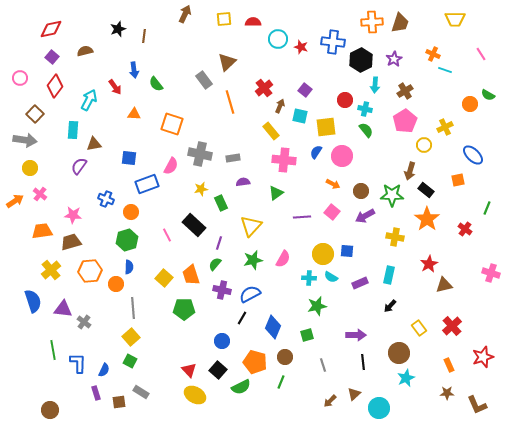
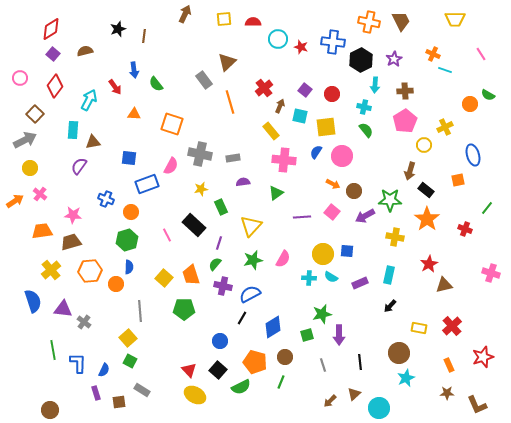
orange cross at (372, 22): moved 3 px left; rotated 15 degrees clockwise
brown trapezoid at (400, 23): moved 1 px right, 2 px up; rotated 45 degrees counterclockwise
red diamond at (51, 29): rotated 20 degrees counterclockwise
purple square at (52, 57): moved 1 px right, 3 px up
brown cross at (405, 91): rotated 28 degrees clockwise
red circle at (345, 100): moved 13 px left, 6 px up
cyan cross at (365, 109): moved 1 px left, 2 px up
gray arrow at (25, 140): rotated 35 degrees counterclockwise
brown triangle at (94, 144): moved 1 px left, 2 px up
blue ellipse at (473, 155): rotated 30 degrees clockwise
brown circle at (361, 191): moved 7 px left
green star at (392, 195): moved 2 px left, 5 px down
green rectangle at (221, 203): moved 4 px down
green line at (487, 208): rotated 16 degrees clockwise
red cross at (465, 229): rotated 16 degrees counterclockwise
purple cross at (222, 290): moved 1 px right, 4 px up
green star at (317, 306): moved 5 px right, 8 px down
gray line at (133, 308): moved 7 px right, 3 px down
blue diamond at (273, 327): rotated 35 degrees clockwise
yellow rectangle at (419, 328): rotated 42 degrees counterclockwise
purple arrow at (356, 335): moved 17 px left; rotated 90 degrees clockwise
yellow square at (131, 337): moved 3 px left, 1 px down
blue circle at (222, 341): moved 2 px left
black line at (363, 362): moved 3 px left
gray rectangle at (141, 392): moved 1 px right, 2 px up
